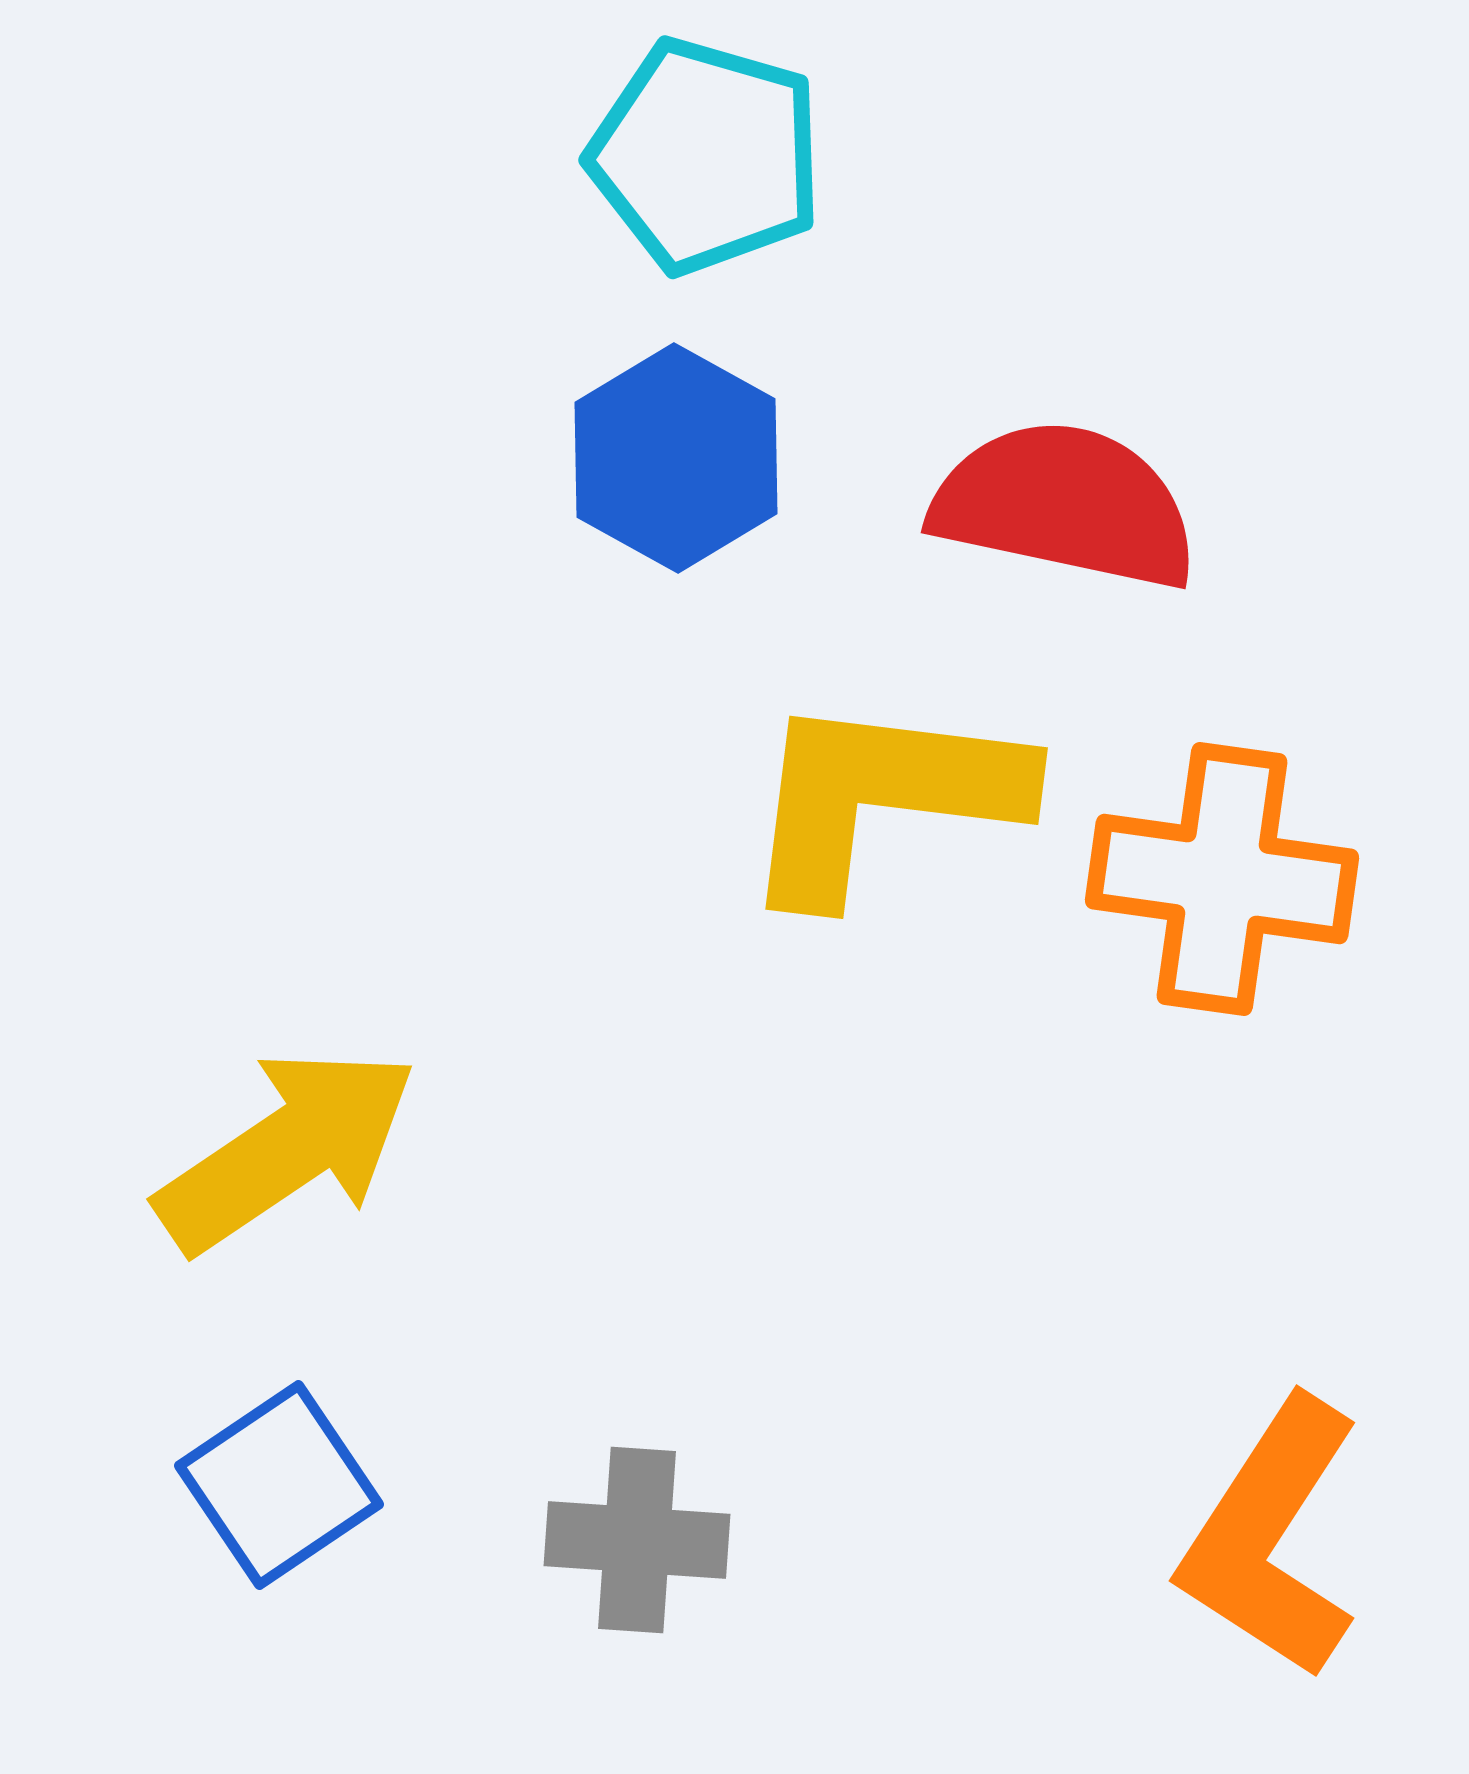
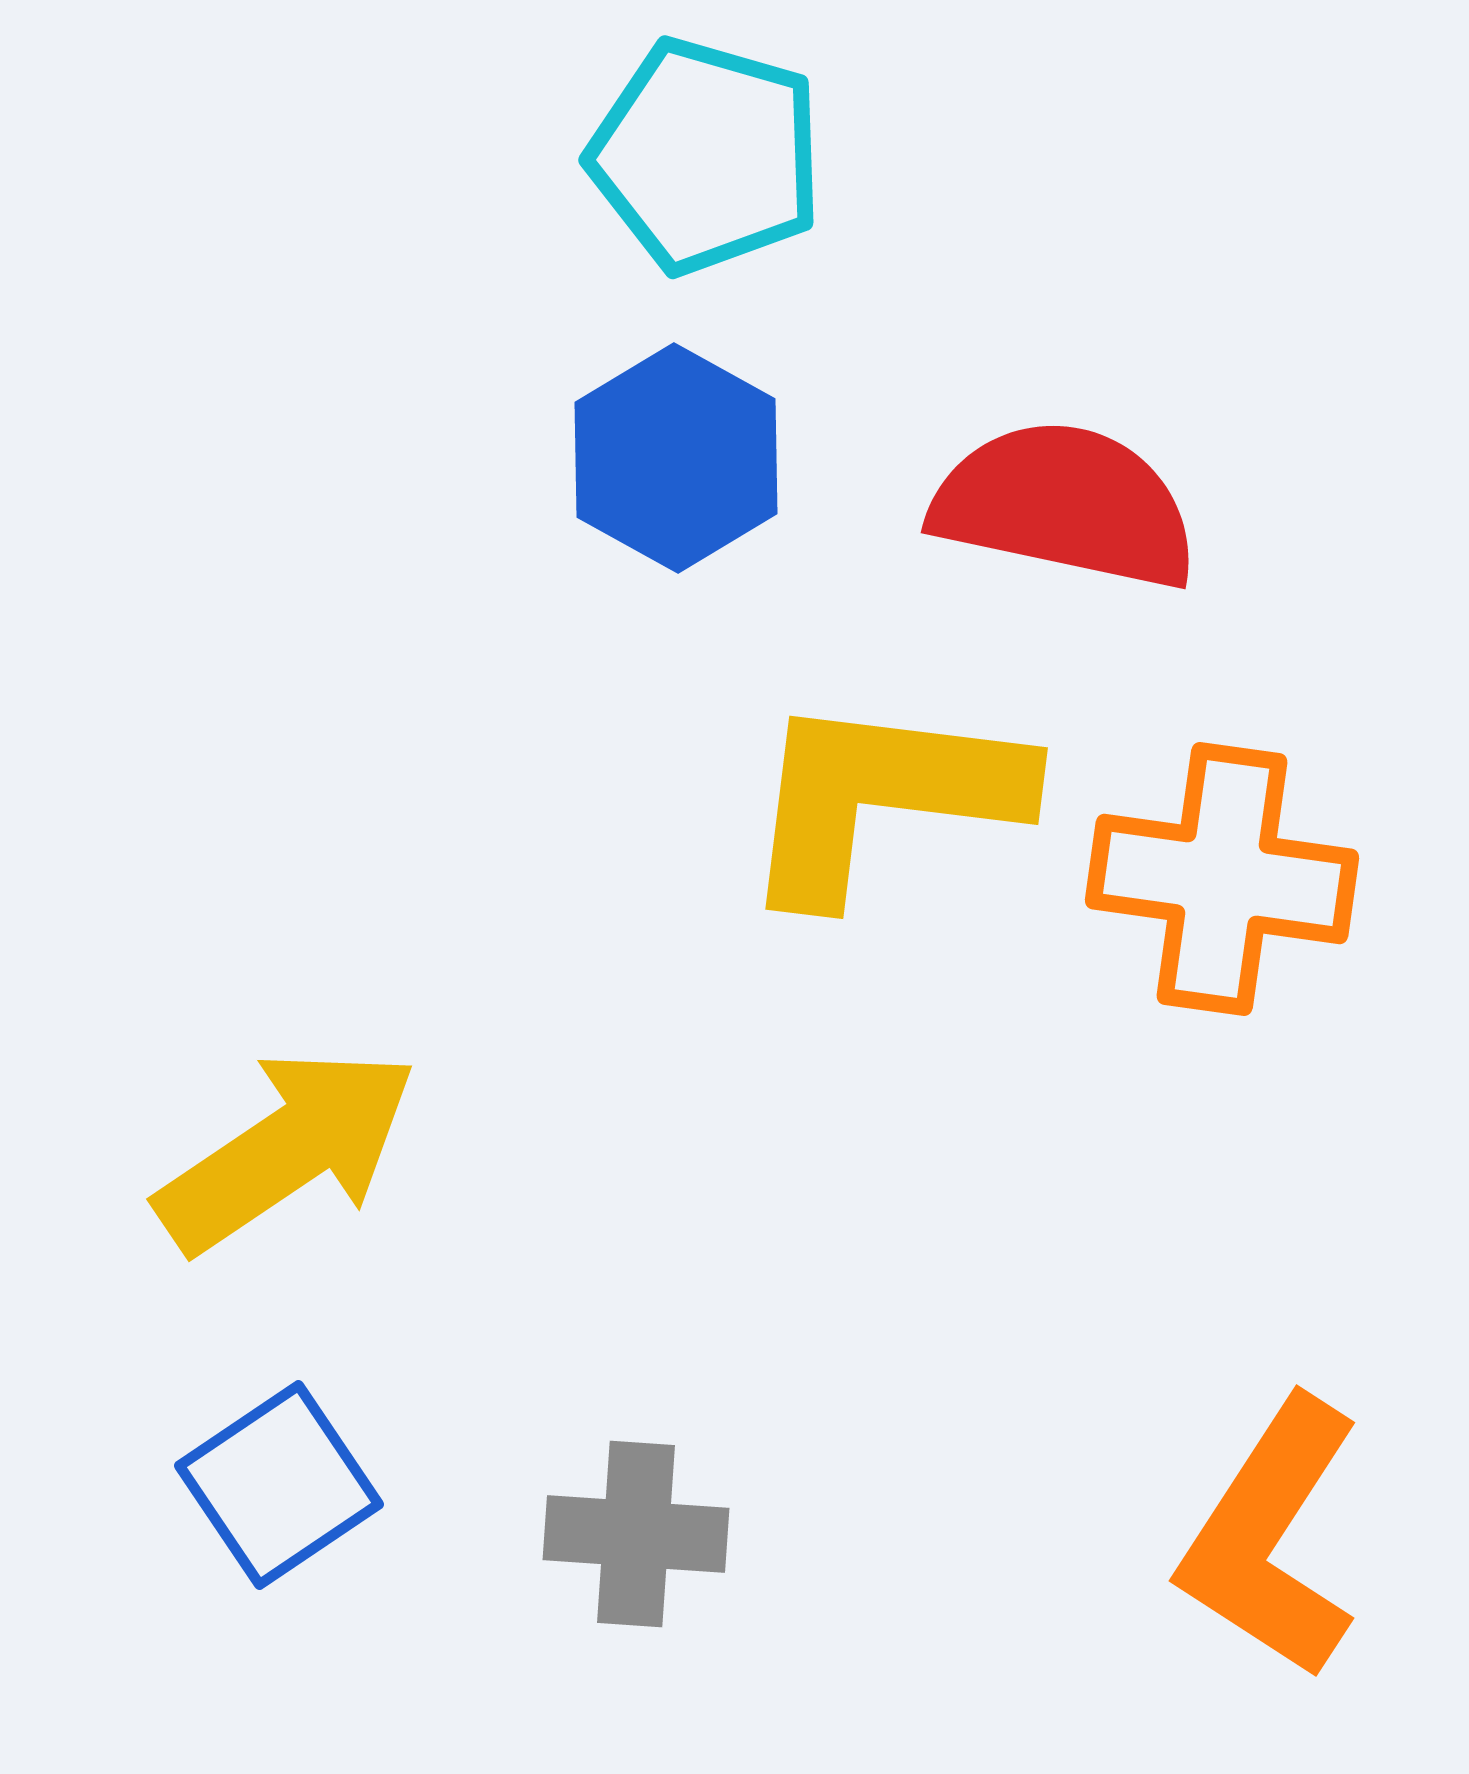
gray cross: moved 1 px left, 6 px up
